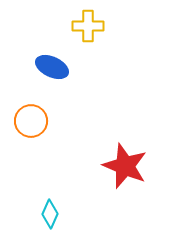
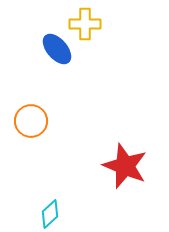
yellow cross: moved 3 px left, 2 px up
blue ellipse: moved 5 px right, 18 px up; rotated 24 degrees clockwise
cyan diamond: rotated 24 degrees clockwise
